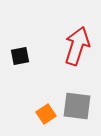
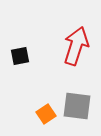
red arrow: moved 1 px left
